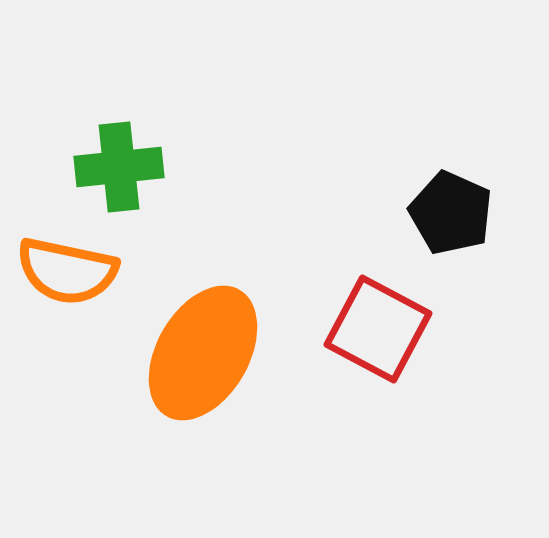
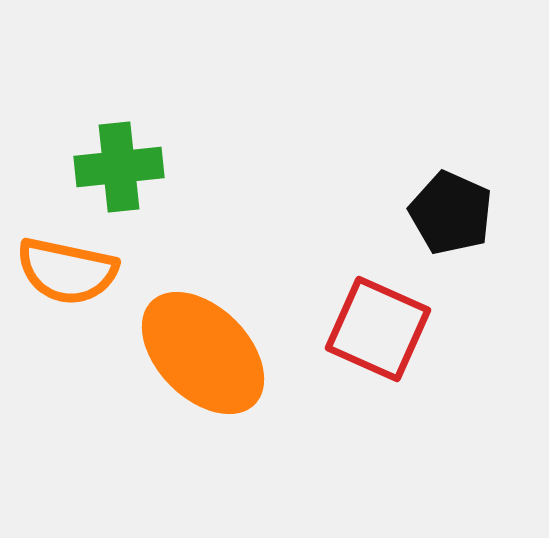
red square: rotated 4 degrees counterclockwise
orange ellipse: rotated 75 degrees counterclockwise
